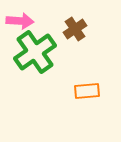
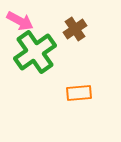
pink arrow: rotated 24 degrees clockwise
orange rectangle: moved 8 px left, 2 px down
